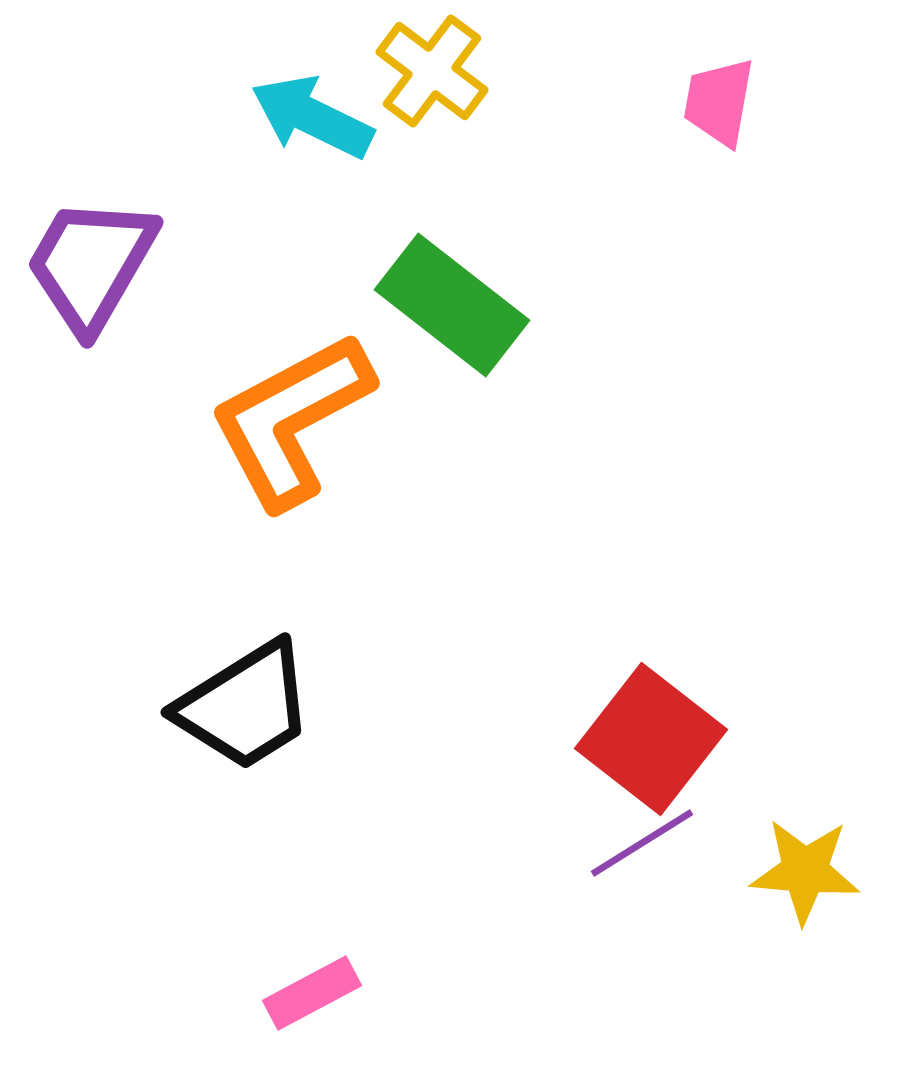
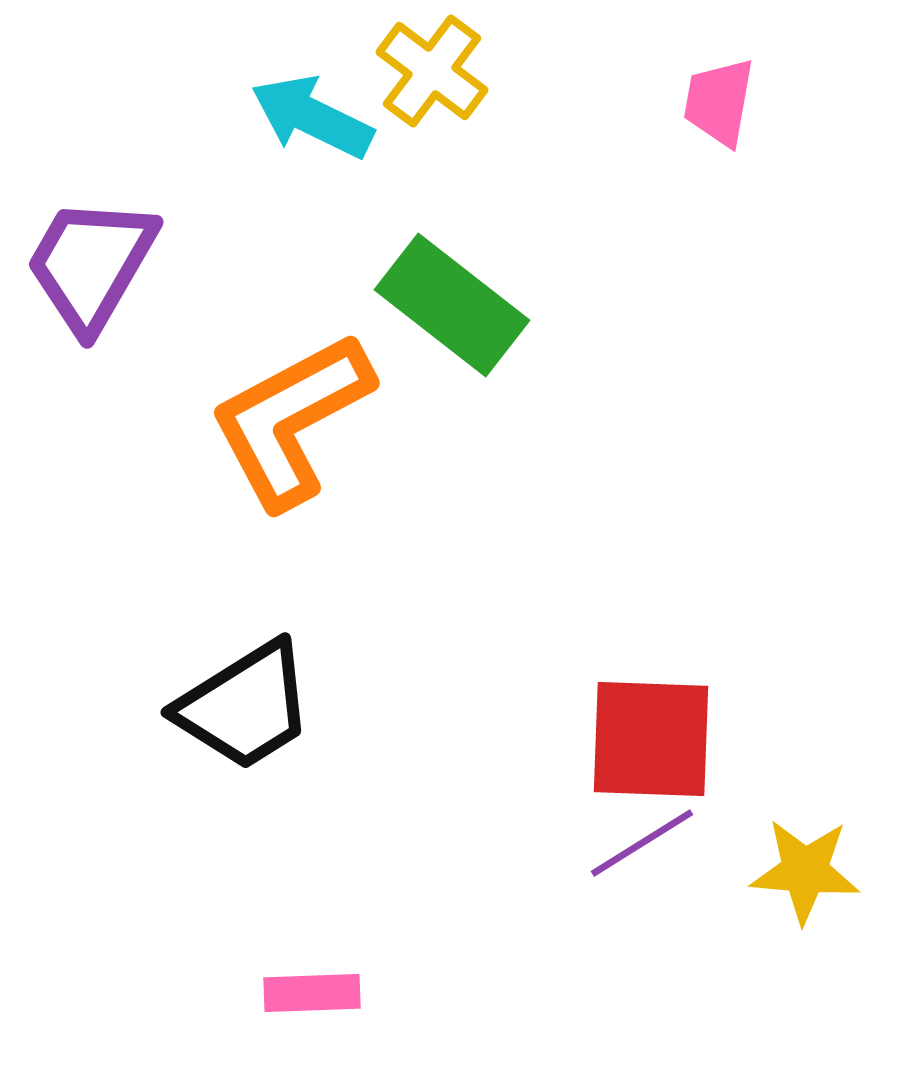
red square: rotated 36 degrees counterclockwise
pink rectangle: rotated 26 degrees clockwise
